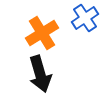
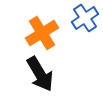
black arrow: rotated 15 degrees counterclockwise
